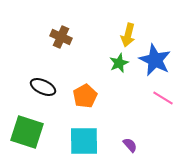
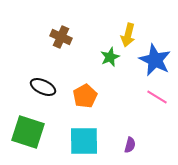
green star: moved 9 px left, 6 px up
pink line: moved 6 px left, 1 px up
green square: moved 1 px right
purple semicircle: rotated 56 degrees clockwise
